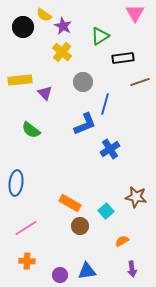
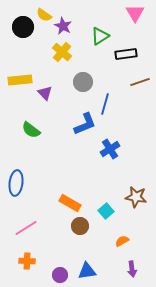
black rectangle: moved 3 px right, 4 px up
